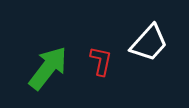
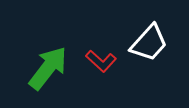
red L-shape: rotated 120 degrees clockwise
